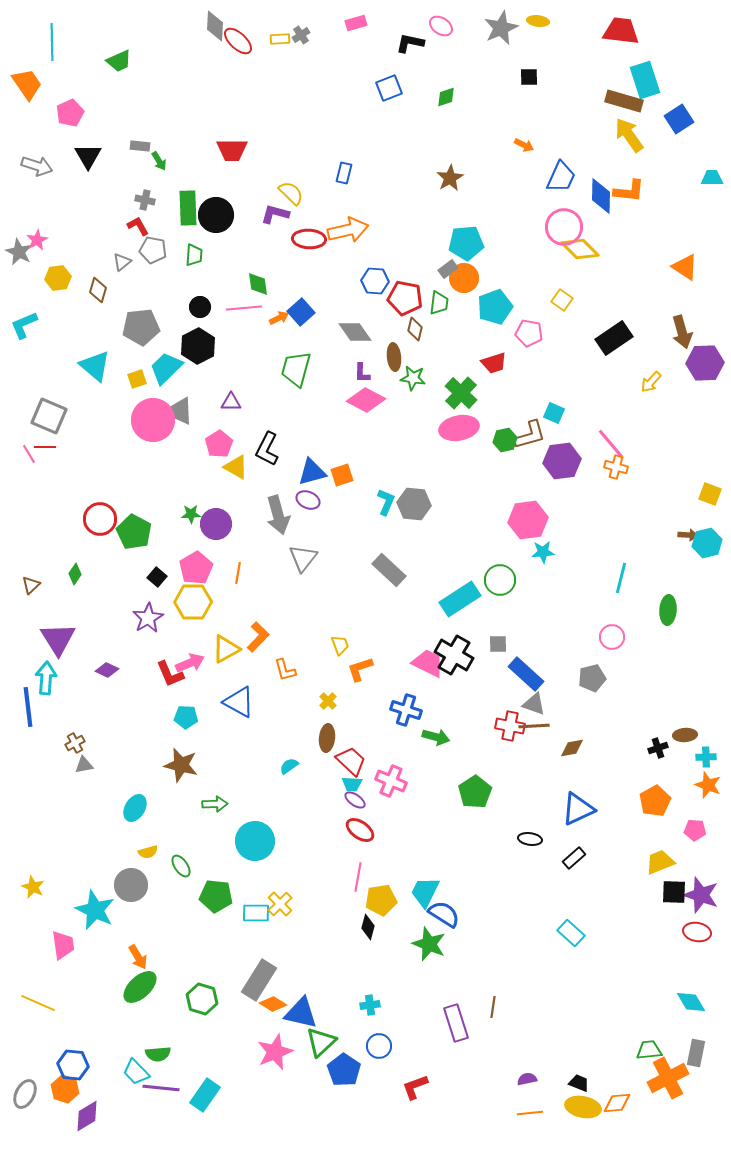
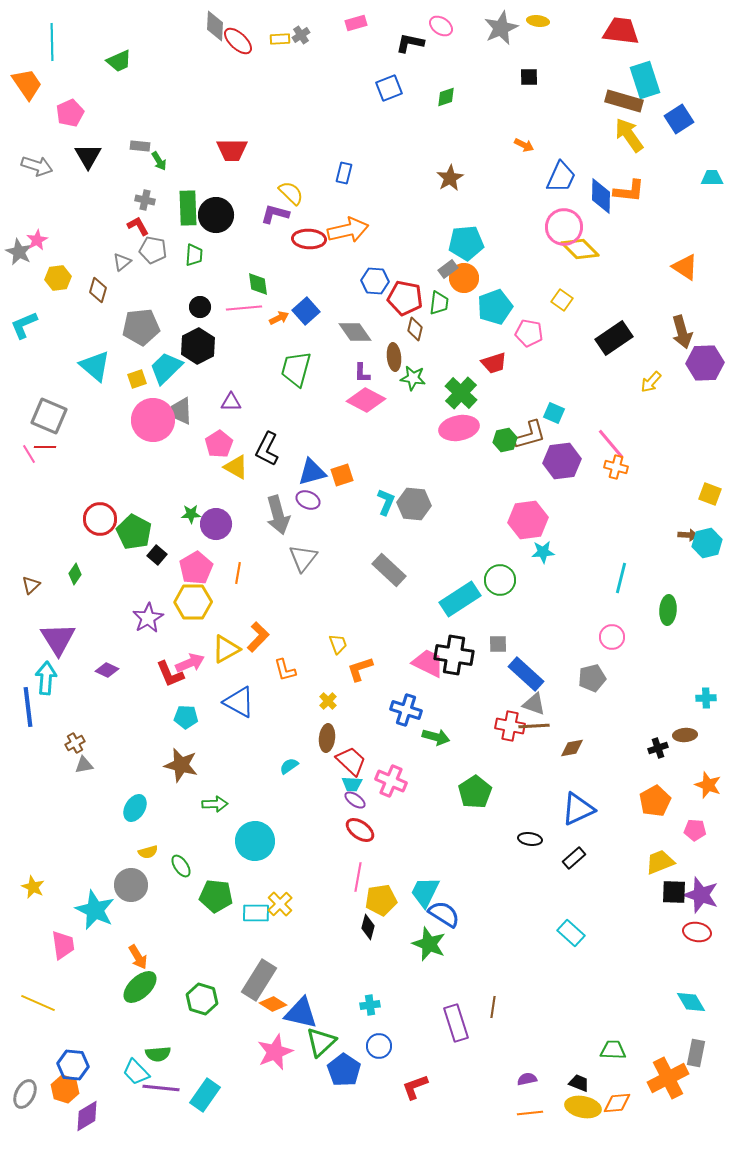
blue square at (301, 312): moved 5 px right, 1 px up
black square at (157, 577): moved 22 px up
yellow trapezoid at (340, 645): moved 2 px left, 1 px up
black cross at (454, 655): rotated 21 degrees counterclockwise
cyan cross at (706, 757): moved 59 px up
green trapezoid at (649, 1050): moved 36 px left; rotated 8 degrees clockwise
